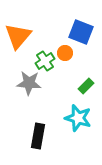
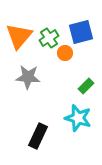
blue square: rotated 35 degrees counterclockwise
orange triangle: moved 1 px right
green cross: moved 4 px right, 23 px up
gray star: moved 1 px left, 6 px up
black rectangle: rotated 15 degrees clockwise
